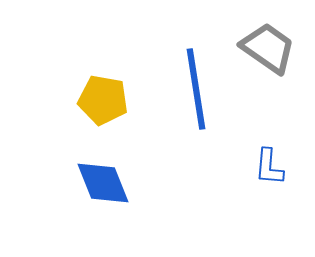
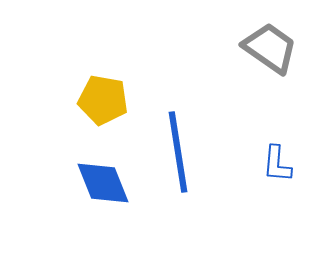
gray trapezoid: moved 2 px right
blue line: moved 18 px left, 63 px down
blue L-shape: moved 8 px right, 3 px up
